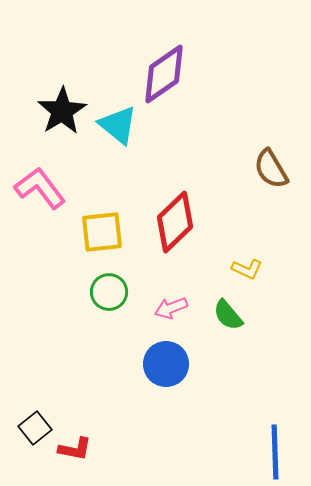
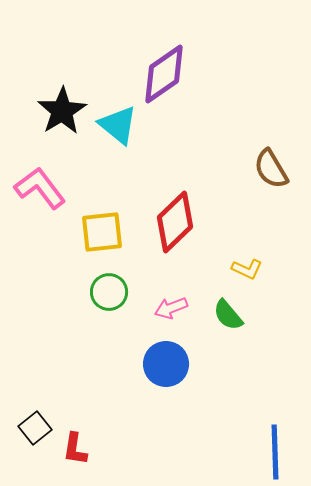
red L-shape: rotated 88 degrees clockwise
